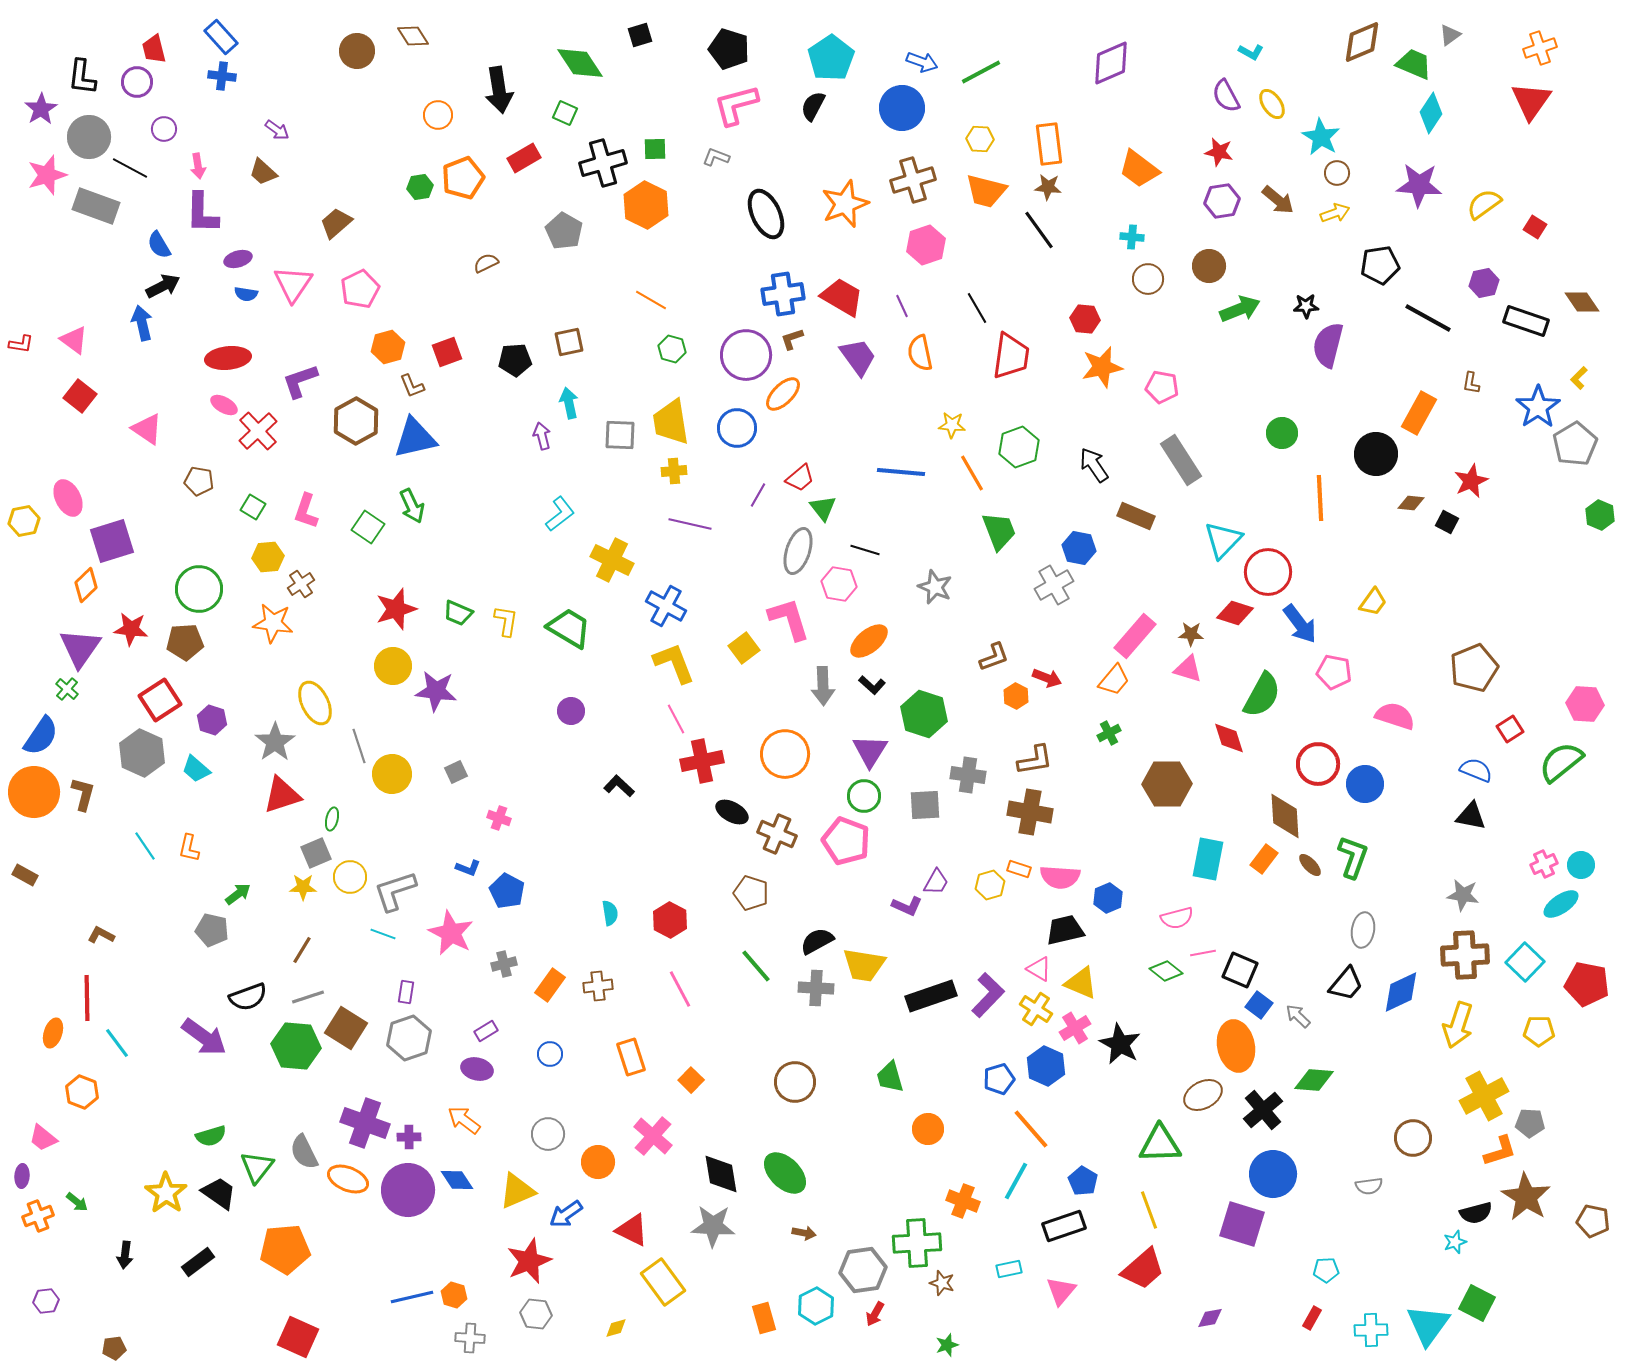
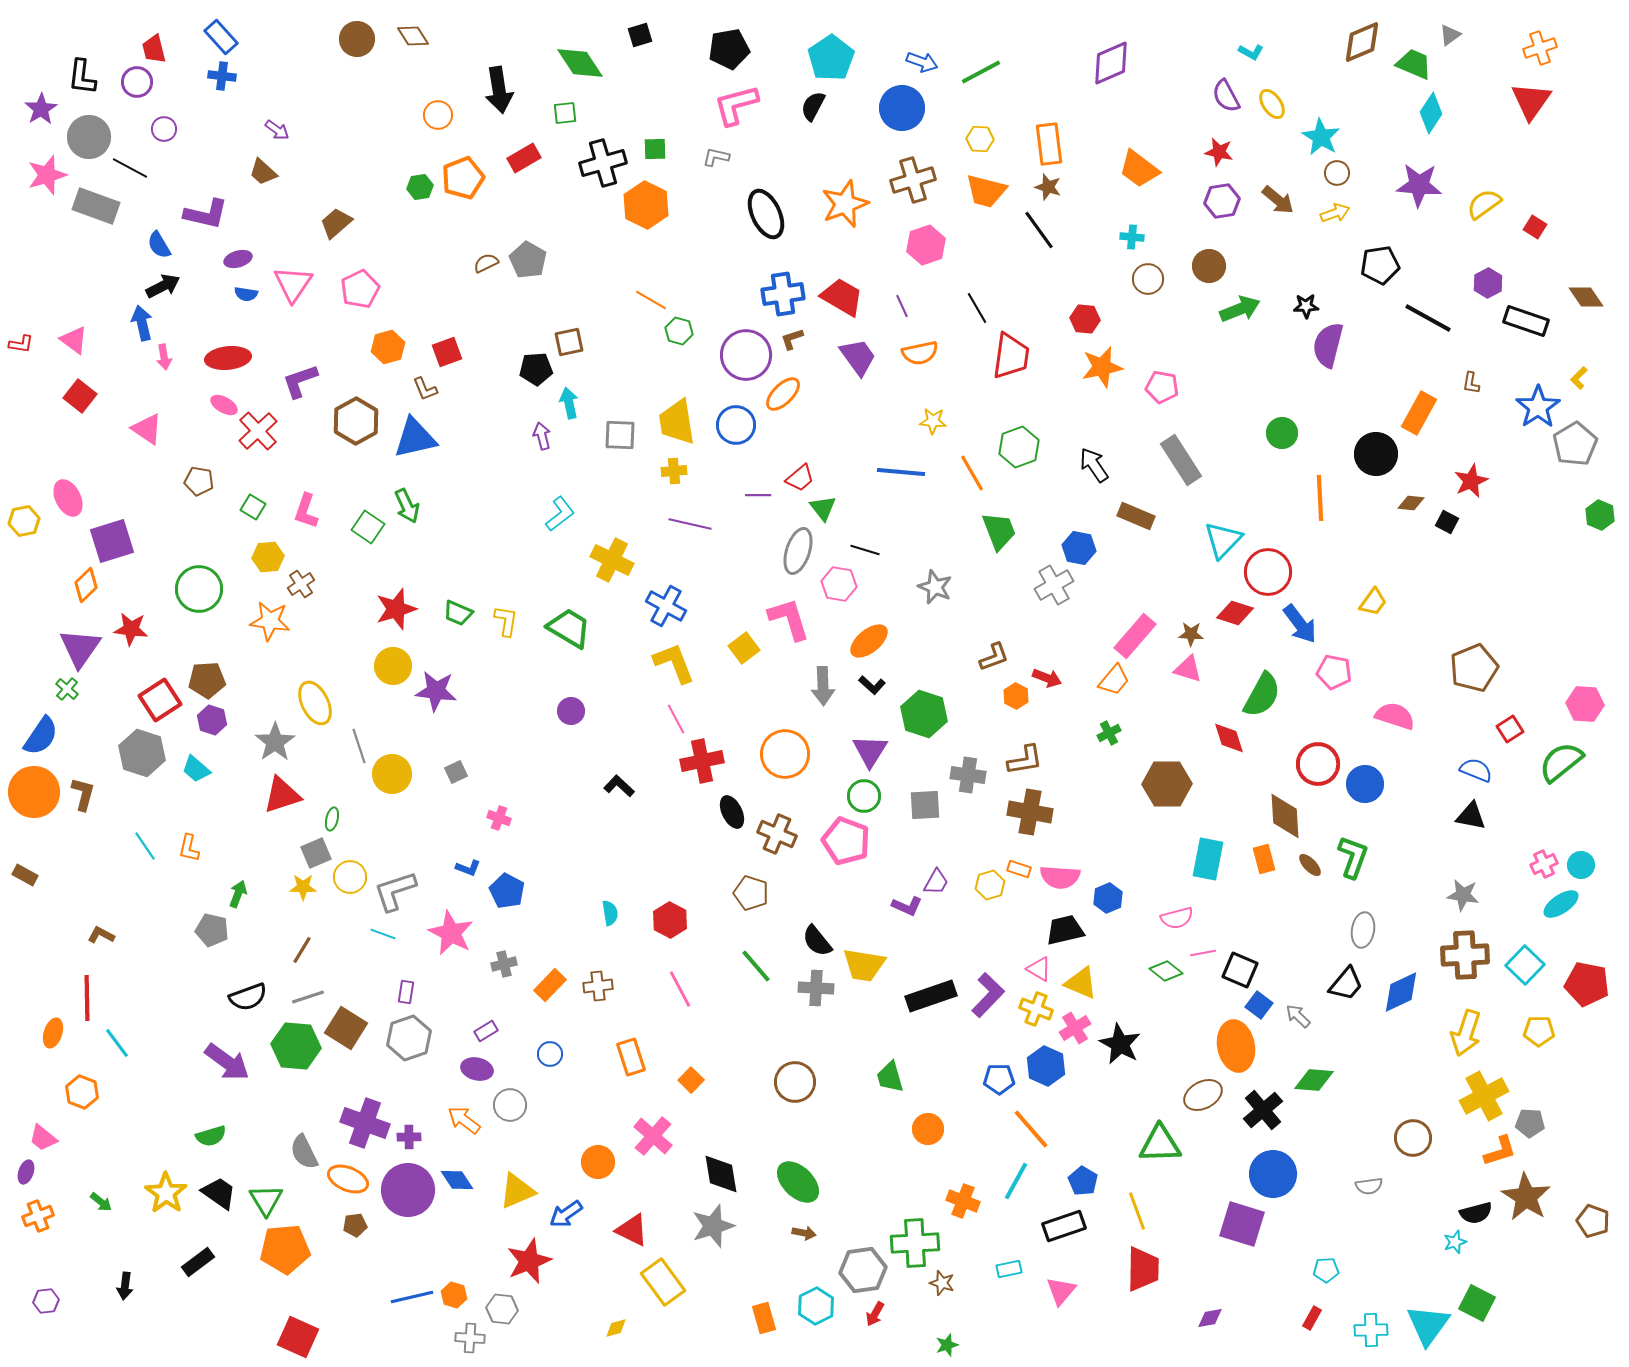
black pentagon at (729, 49): rotated 27 degrees counterclockwise
brown circle at (357, 51): moved 12 px up
green square at (565, 113): rotated 30 degrees counterclockwise
gray L-shape at (716, 157): rotated 8 degrees counterclockwise
pink arrow at (198, 166): moved 34 px left, 191 px down
brown star at (1048, 187): rotated 12 degrees clockwise
purple L-shape at (202, 213): moved 4 px right, 1 px down; rotated 78 degrees counterclockwise
gray pentagon at (564, 231): moved 36 px left, 29 px down
purple hexagon at (1484, 283): moved 4 px right; rotated 16 degrees counterclockwise
brown diamond at (1582, 302): moved 4 px right, 5 px up
green hexagon at (672, 349): moved 7 px right, 18 px up
orange semicircle at (920, 353): rotated 90 degrees counterclockwise
black pentagon at (515, 360): moved 21 px right, 9 px down
brown L-shape at (412, 386): moved 13 px right, 3 px down
yellow trapezoid at (671, 422): moved 6 px right
yellow star at (952, 425): moved 19 px left, 4 px up
blue circle at (737, 428): moved 1 px left, 3 px up
purple line at (758, 495): rotated 60 degrees clockwise
green arrow at (412, 506): moved 5 px left
orange star at (273, 623): moved 3 px left, 2 px up
brown pentagon at (185, 642): moved 22 px right, 38 px down
gray hexagon at (142, 753): rotated 6 degrees counterclockwise
brown L-shape at (1035, 760): moved 10 px left
black ellipse at (732, 812): rotated 36 degrees clockwise
orange rectangle at (1264, 859): rotated 52 degrees counterclockwise
green arrow at (238, 894): rotated 32 degrees counterclockwise
black semicircle at (817, 941): rotated 100 degrees counterclockwise
cyan square at (1525, 962): moved 3 px down
orange rectangle at (550, 985): rotated 8 degrees clockwise
yellow cross at (1036, 1009): rotated 12 degrees counterclockwise
yellow arrow at (1458, 1025): moved 8 px right, 8 px down
purple arrow at (204, 1037): moved 23 px right, 25 px down
blue pentagon at (999, 1079): rotated 16 degrees clockwise
gray circle at (548, 1134): moved 38 px left, 29 px up
green triangle at (257, 1167): moved 9 px right, 33 px down; rotated 9 degrees counterclockwise
green ellipse at (785, 1173): moved 13 px right, 9 px down
purple ellipse at (22, 1176): moved 4 px right, 4 px up; rotated 15 degrees clockwise
green arrow at (77, 1202): moved 24 px right
yellow line at (1149, 1210): moved 12 px left, 1 px down
brown pentagon at (1593, 1221): rotated 8 degrees clockwise
gray star at (713, 1226): rotated 21 degrees counterclockwise
green cross at (917, 1243): moved 2 px left
black arrow at (125, 1255): moved 31 px down
red trapezoid at (1143, 1269): rotated 48 degrees counterclockwise
gray hexagon at (536, 1314): moved 34 px left, 5 px up
brown pentagon at (114, 1348): moved 241 px right, 123 px up
